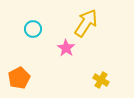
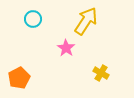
yellow arrow: moved 2 px up
cyan circle: moved 10 px up
yellow cross: moved 7 px up
